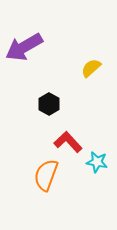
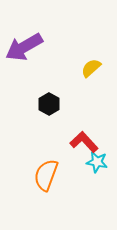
red L-shape: moved 16 px right
